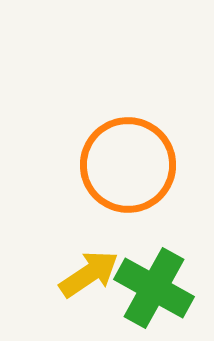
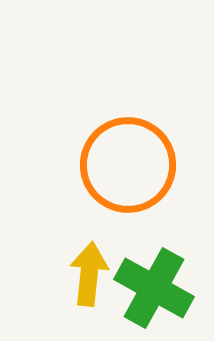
yellow arrow: rotated 50 degrees counterclockwise
